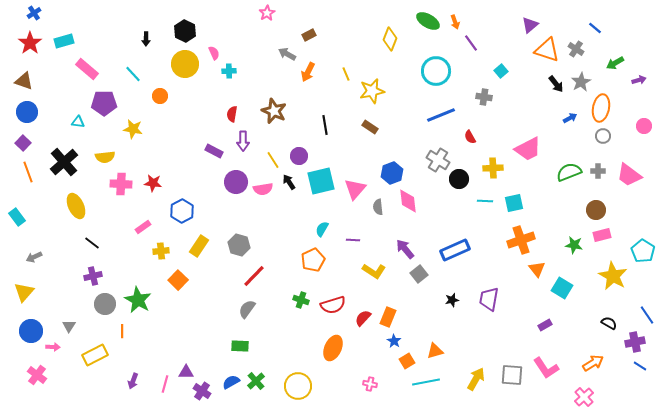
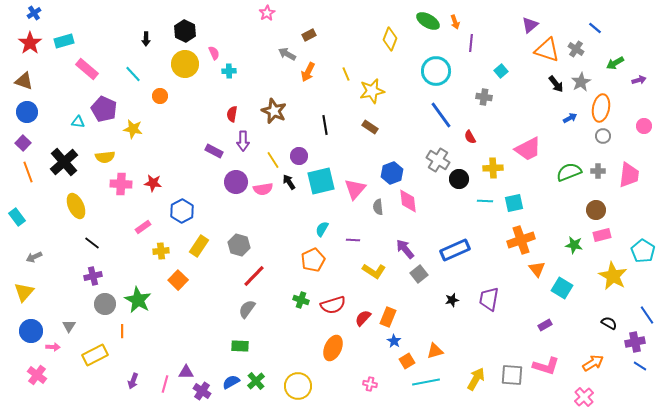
purple line at (471, 43): rotated 42 degrees clockwise
purple pentagon at (104, 103): moved 6 px down; rotated 25 degrees clockwise
blue line at (441, 115): rotated 76 degrees clockwise
pink trapezoid at (629, 175): rotated 120 degrees counterclockwise
pink L-shape at (546, 368): moved 2 px up; rotated 40 degrees counterclockwise
